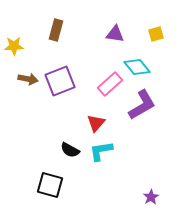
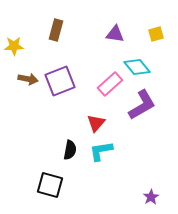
black semicircle: rotated 108 degrees counterclockwise
